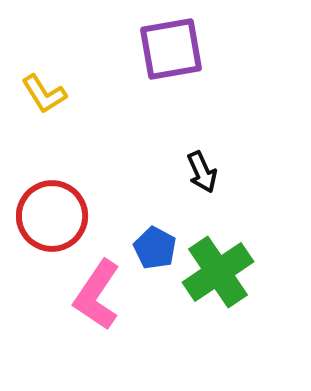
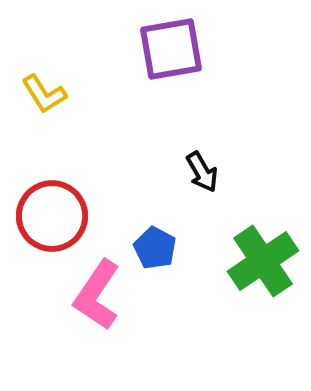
black arrow: rotated 6 degrees counterclockwise
green cross: moved 45 px right, 11 px up
